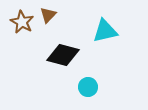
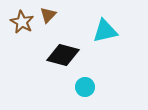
cyan circle: moved 3 px left
